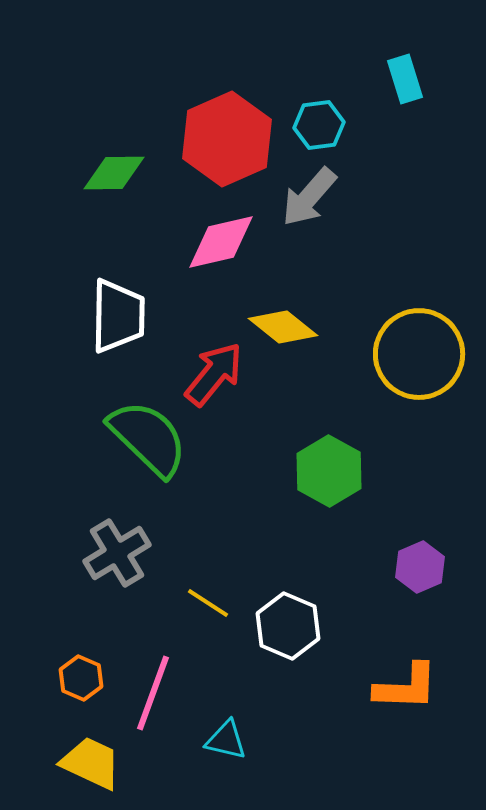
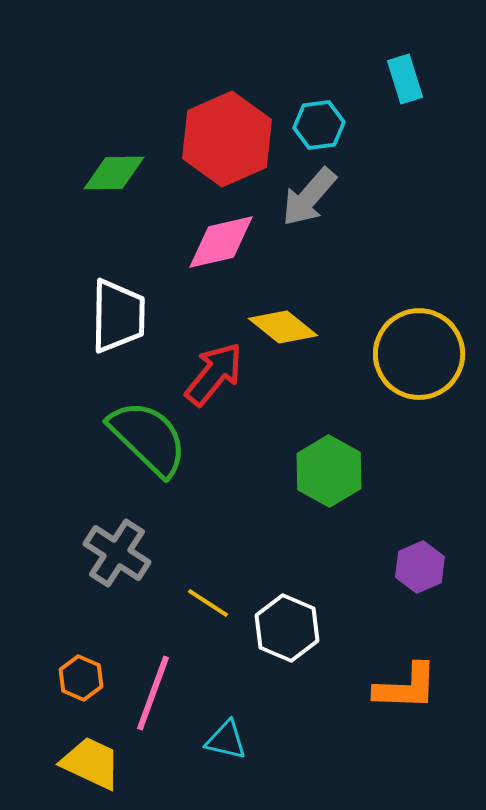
gray cross: rotated 26 degrees counterclockwise
white hexagon: moved 1 px left, 2 px down
